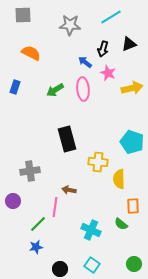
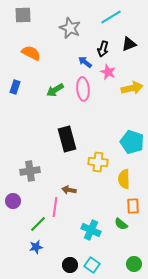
gray star: moved 3 px down; rotated 20 degrees clockwise
pink star: moved 1 px up
yellow semicircle: moved 5 px right
black circle: moved 10 px right, 4 px up
